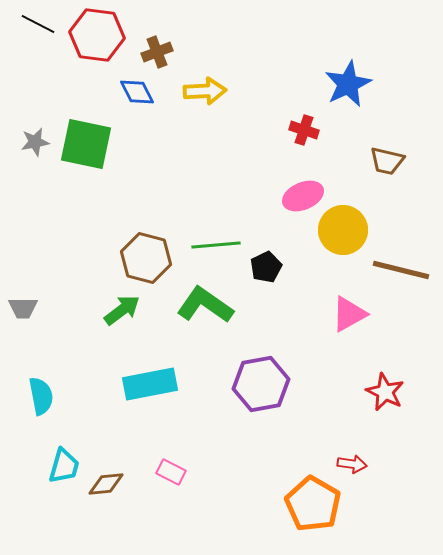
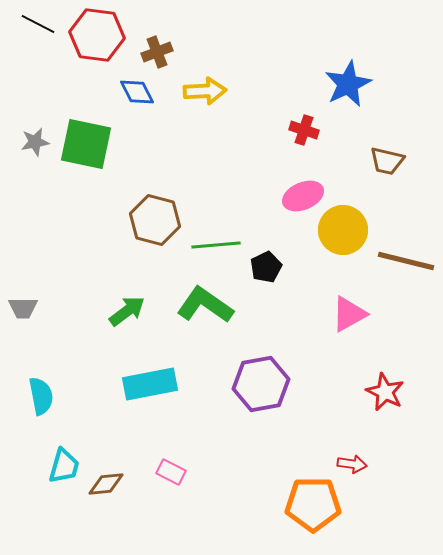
brown hexagon: moved 9 px right, 38 px up
brown line: moved 5 px right, 9 px up
green arrow: moved 5 px right, 1 px down
orange pentagon: rotated 30 degrees counterclockwise
